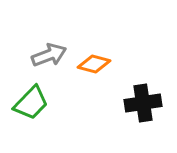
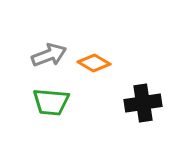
orange diamond: moved 1 px up; rotated 16 degrees clockwise
green trapezoid: moved 20 px right, 1 px up; rotated 51 degrees clockwise
